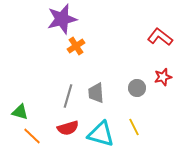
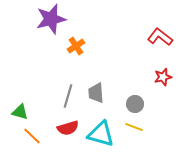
purple star: moved 11 px left
gray circle: moved 2 px left, 16 px down
yellow line: rotated 42 degrees counterclockwise
